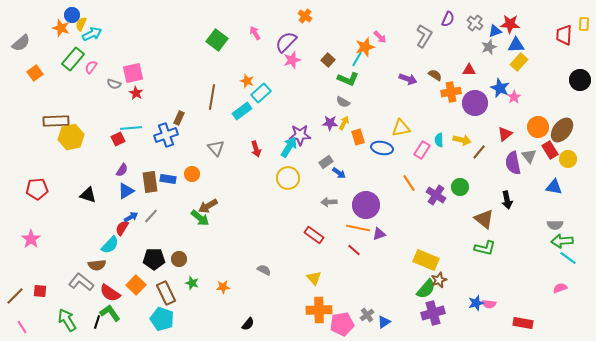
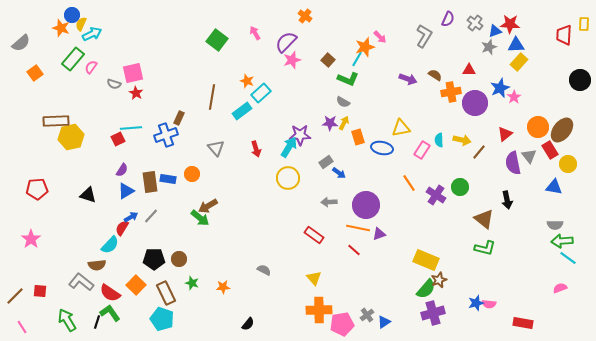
blue star at (500, 88): rotated 24 degrees clockwise
yellow circle at (568, 159): moved 5 px down
